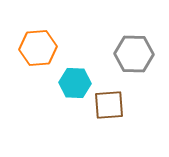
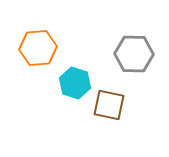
cyan hexagon: rotated 16 degrees clockwise
brown square: rotated 16 degrees clockwise
